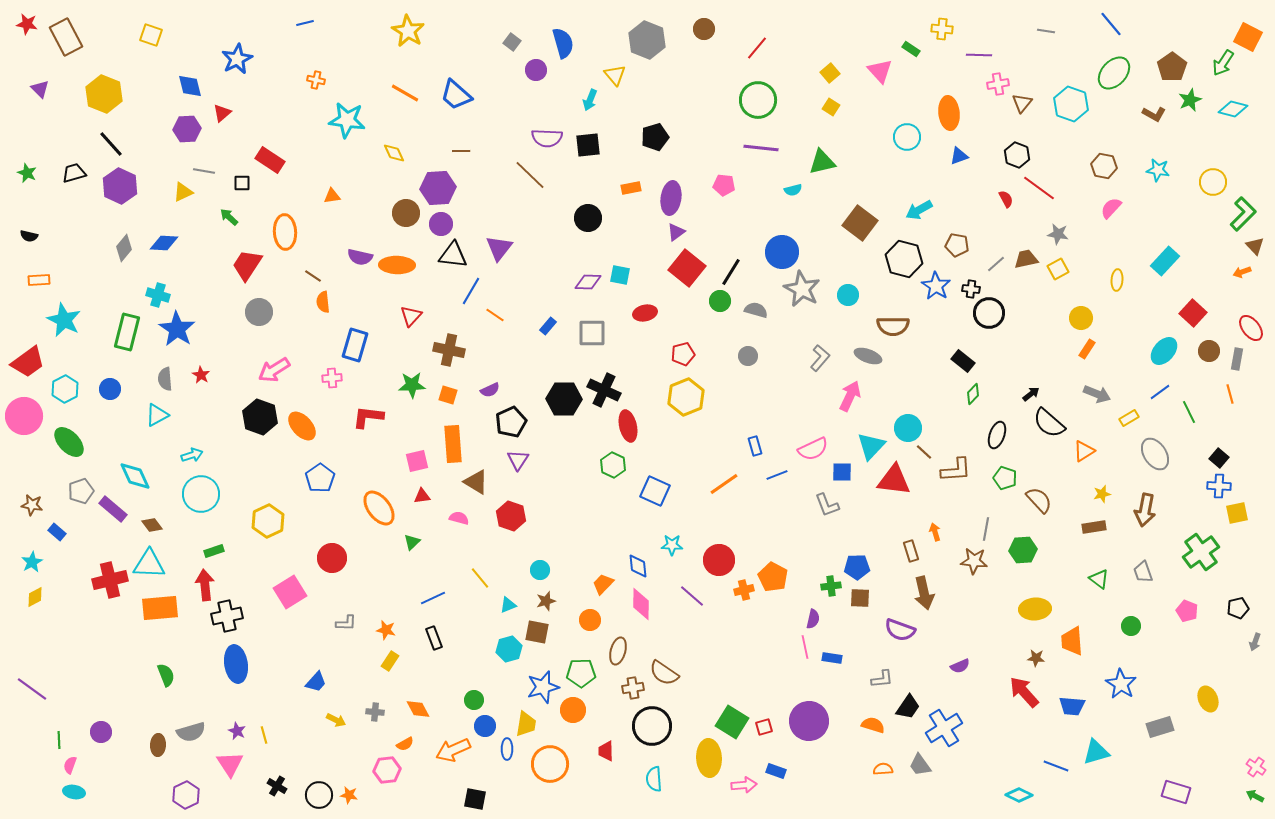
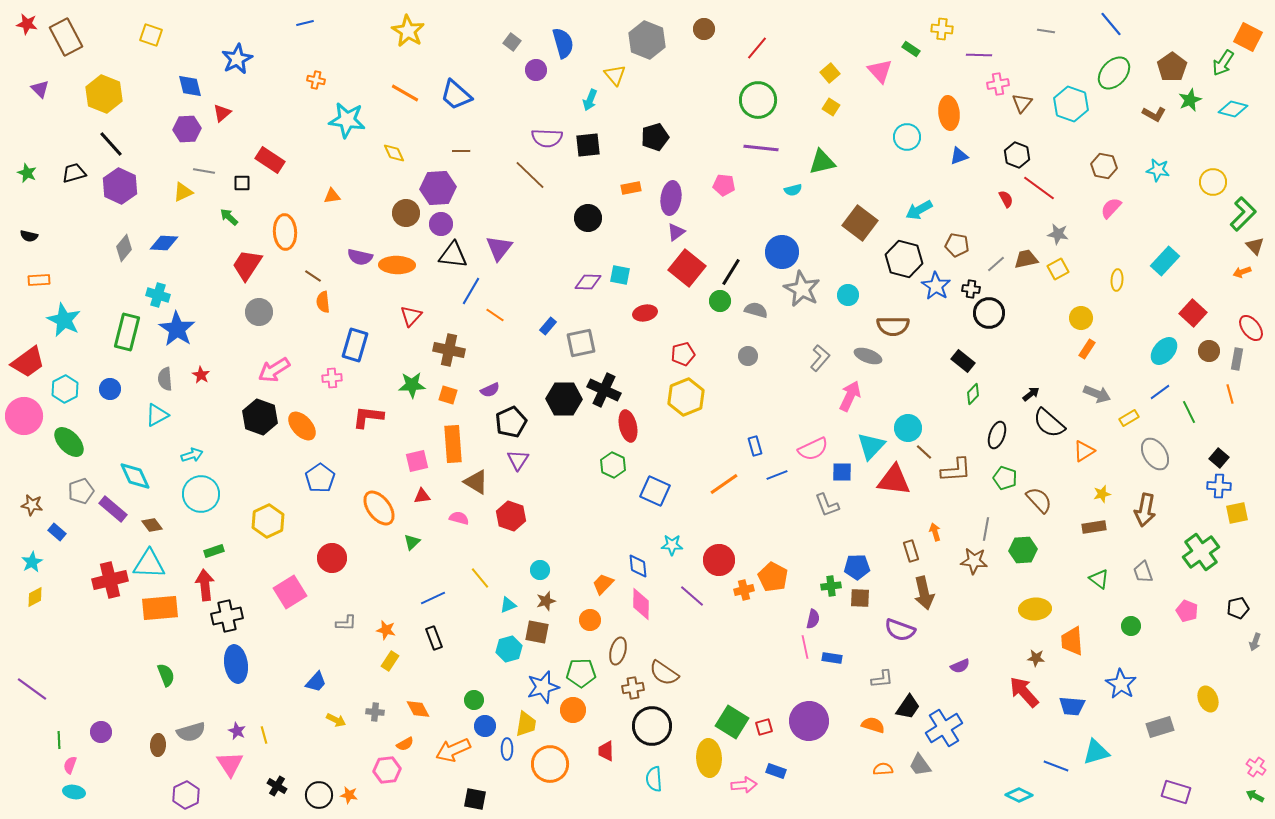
gray square at (592, 333): moved 11 px left, 10 px down; rotated 12 degrees counterclockwise
